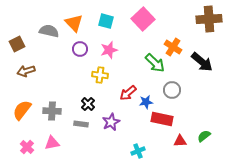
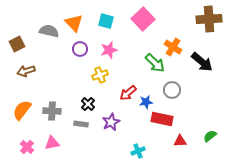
yellow cross: rotated 28 degrees counterclockwise
green semicircle: moved 6 px right
